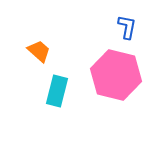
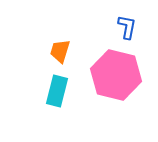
orange trapezoid: moved 21 px right; rotated 115 degrees counterclockwise
